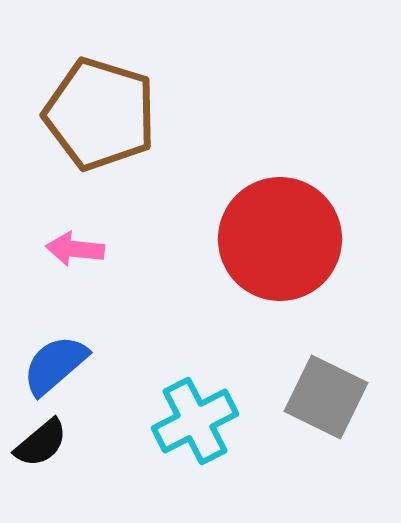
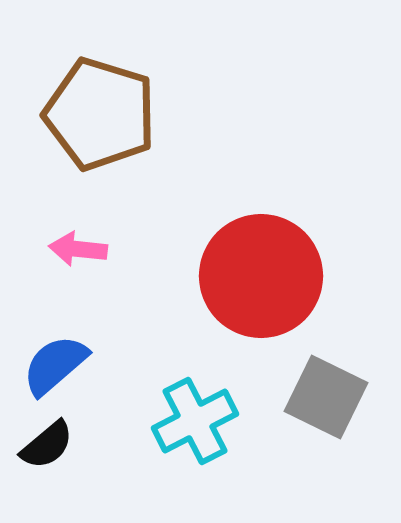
red circle: moved 19 px left, 37 px down
pink arrow: moved 3 px right
black semicircle: moved 6 px right, 2 px down
